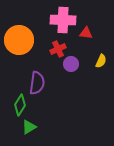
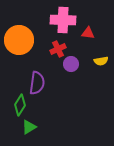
red triangle: moved 2 px right
yellow semicircle: rotated 56 degrees clockwise
